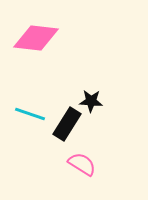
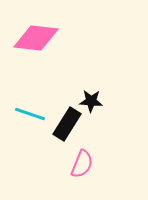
pink semicircle: rotated 80 degrees clockwise
